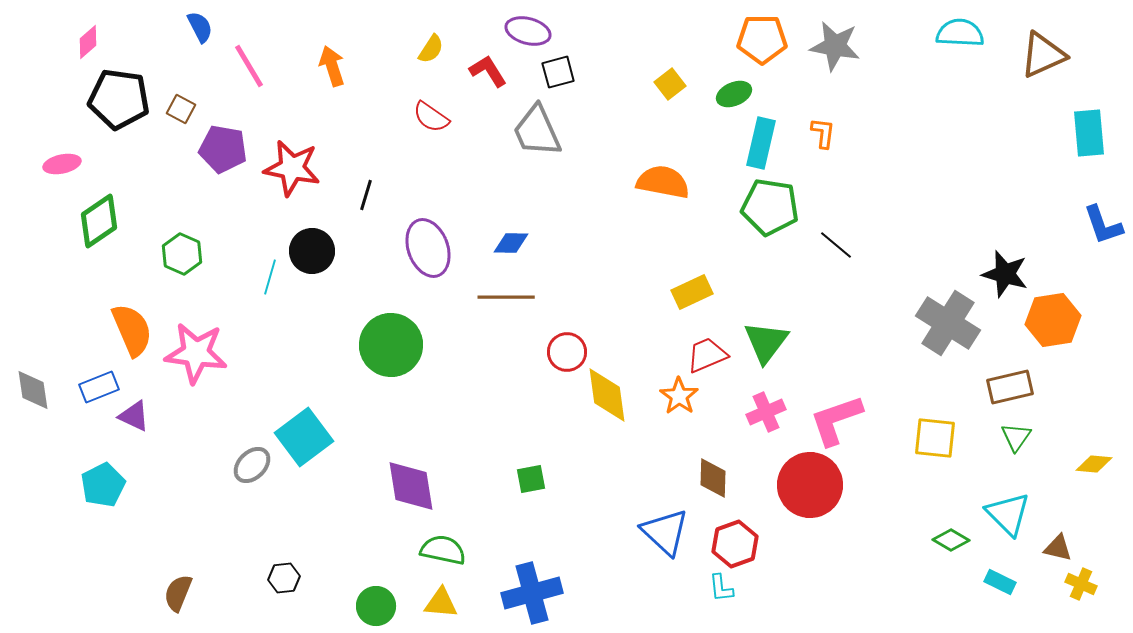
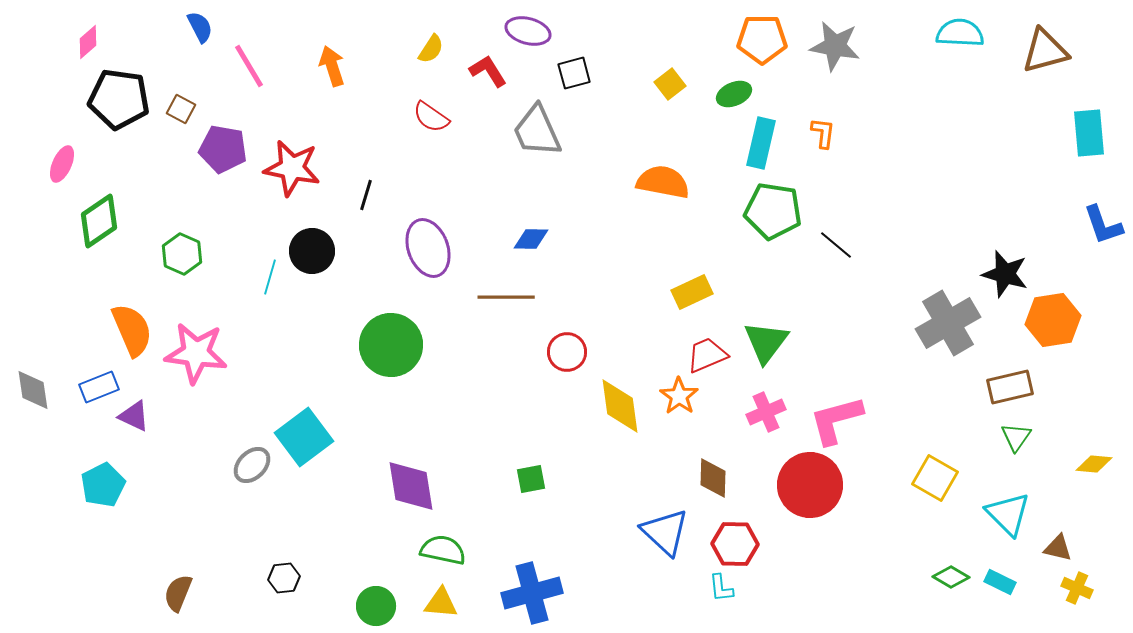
brown triangle at (1043, 55): moved 2 px right, 4 px up; rotated 9 degrees clockwise
black square at (558, 72): moved 16 px right, 1 px down
pink ellipse at (62, 164): rotated 54 degrees counterclockwise
green pentagon at (770, 207): moved 3 px right, 4 px down
blue diamond at (511, 243): moved 20 px right, 4 px up
gray cross at (948, 323): rotated 28 degrees clockwise
yellow diamond at (607, 395): moved 13 px right, 11 px down
pink L-shape at (836, 420): rotated 4 degrees clockwise
yellow square at (935, 438): moved 40 px down; rotated 24 degrees clockwise
green diamond at (951, 540): moved 37 px down
red hexagon at (735, 544): rotated 21 degrees clockwise
yellow cross at (1081, 584): moved 4 px left, 4 px down
